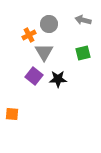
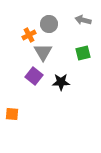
gray triangle: moved 1 px left
black star: moved 3 px right, 3 px down
